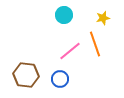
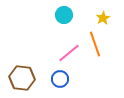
yellow star: rotated 16 degrees counterclockwise
pink line: moved 1 px left, 2 px down
brown hexagon: moved 4 px left, 3 px down
